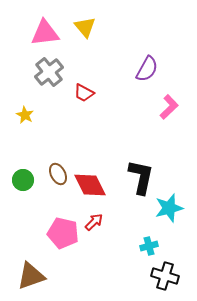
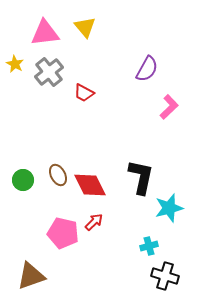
yellow star: moved 10 px left, 51 px up
brown ellipse: moved 1 px down
